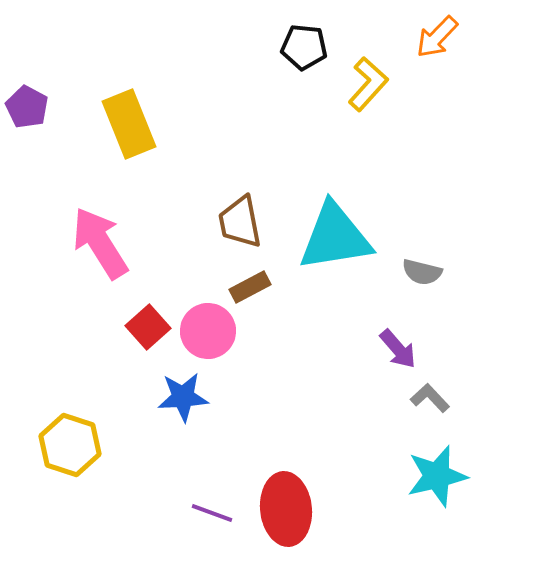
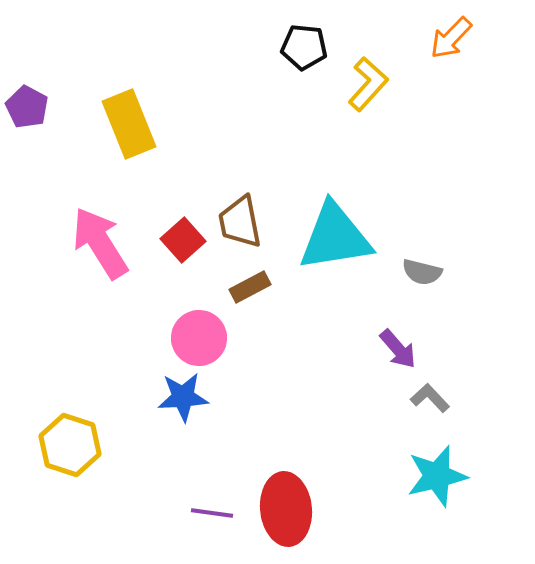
orange arrow: moved 14 px right, 1 px down
red square: moved 35 px right, 87 px up
pink circle: moved 9 px left, 7 px down
purple line: rotated 12 degrees counterclockwise
